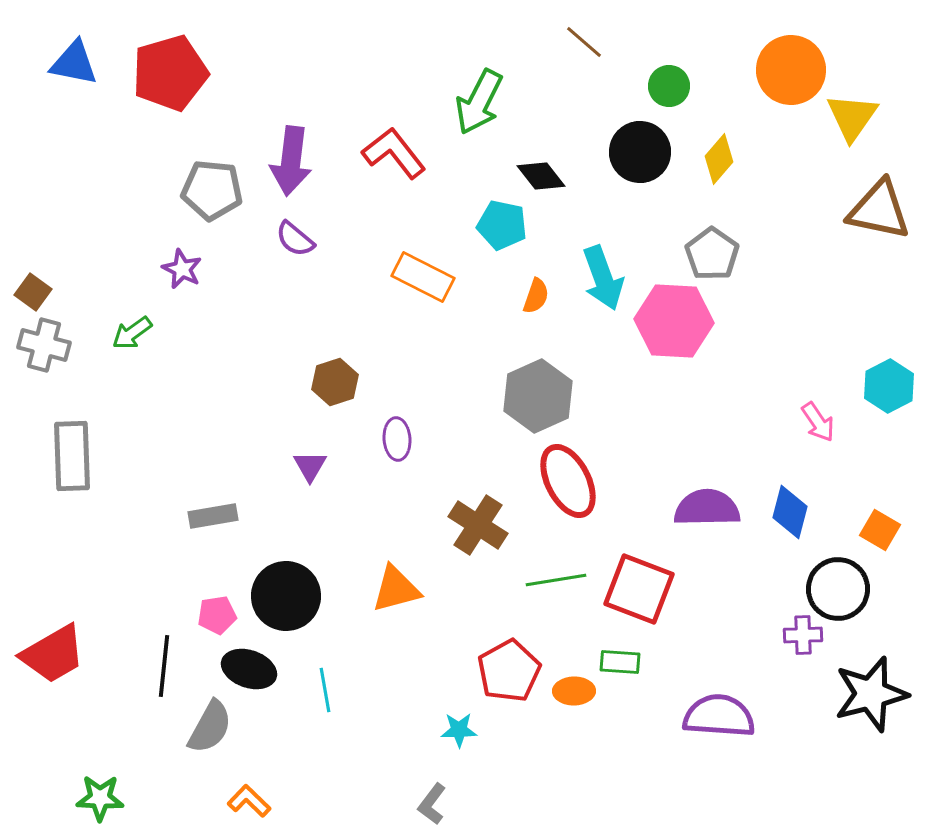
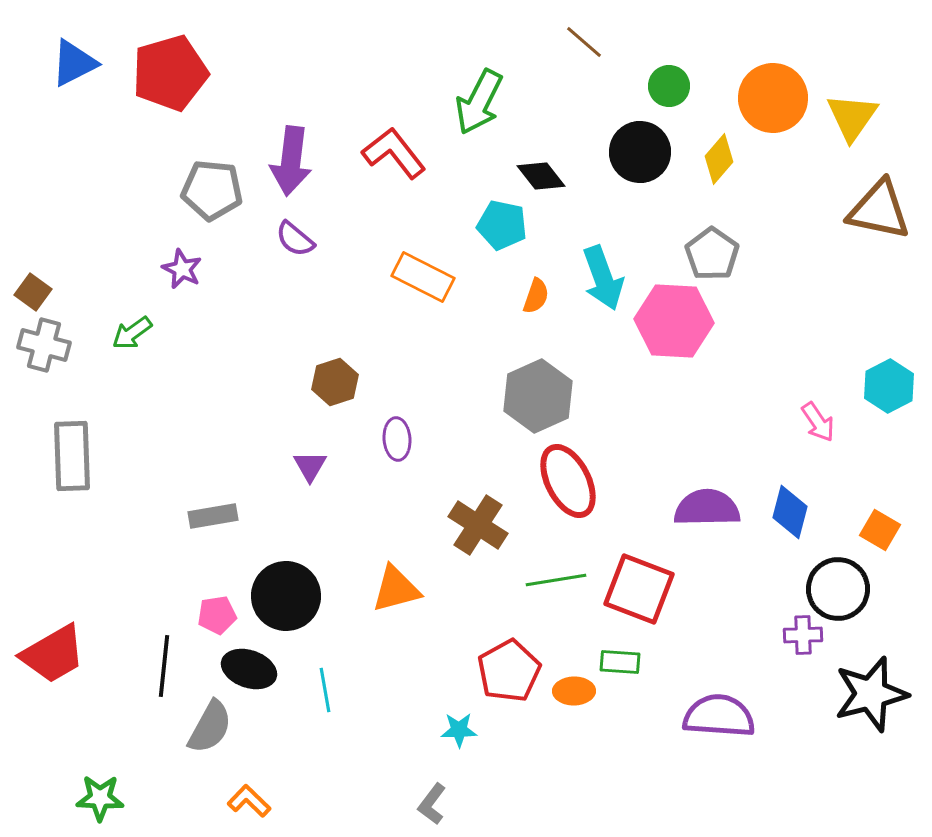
blue triangle at (74, 63): rotated 38 degrees counterclockwise
orange circle at (791, 70): moved 18 px left, 28 px down
